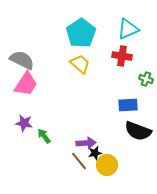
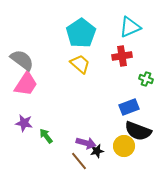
cyan triangle: moved 2 px right, 2 px up
red cross: rotated 18 degrees counterclockwise
gray semicircle: rotated 10 degrees clockwise
blue rectangle: moved 1 px right, 2 px down; rotated 18 degrees counterclockwise
green arrow: moved 2 px right
purple arrow: rotated 18 degrees clockwise
black star: moved 2 px right, 2 px up
yellow circle: moved 17 px right, 19 px up
